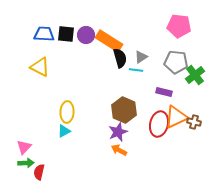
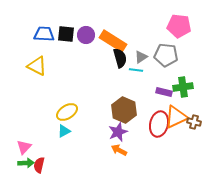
orange rectangle: moved 4 px right
gray pentagon: moved 10 px left, 7 px up
yellow triangle: moved 3 px left, 1 px up
green cross: moved 12 px left, 12 px down; rotated 30 degrees clockwise
yellow ellipse: rotated 55 degrees clockwise
red semicircle: moved 7 px up
